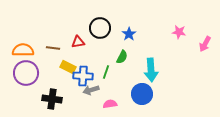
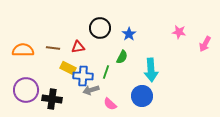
red triangle: moved 5 px down
yellow rectangle: moved 1 px down
purple circle: moved 17 px down
blue circle: moved 2 px down
pink semicircle: rotated 128 degrees counterclockwise
